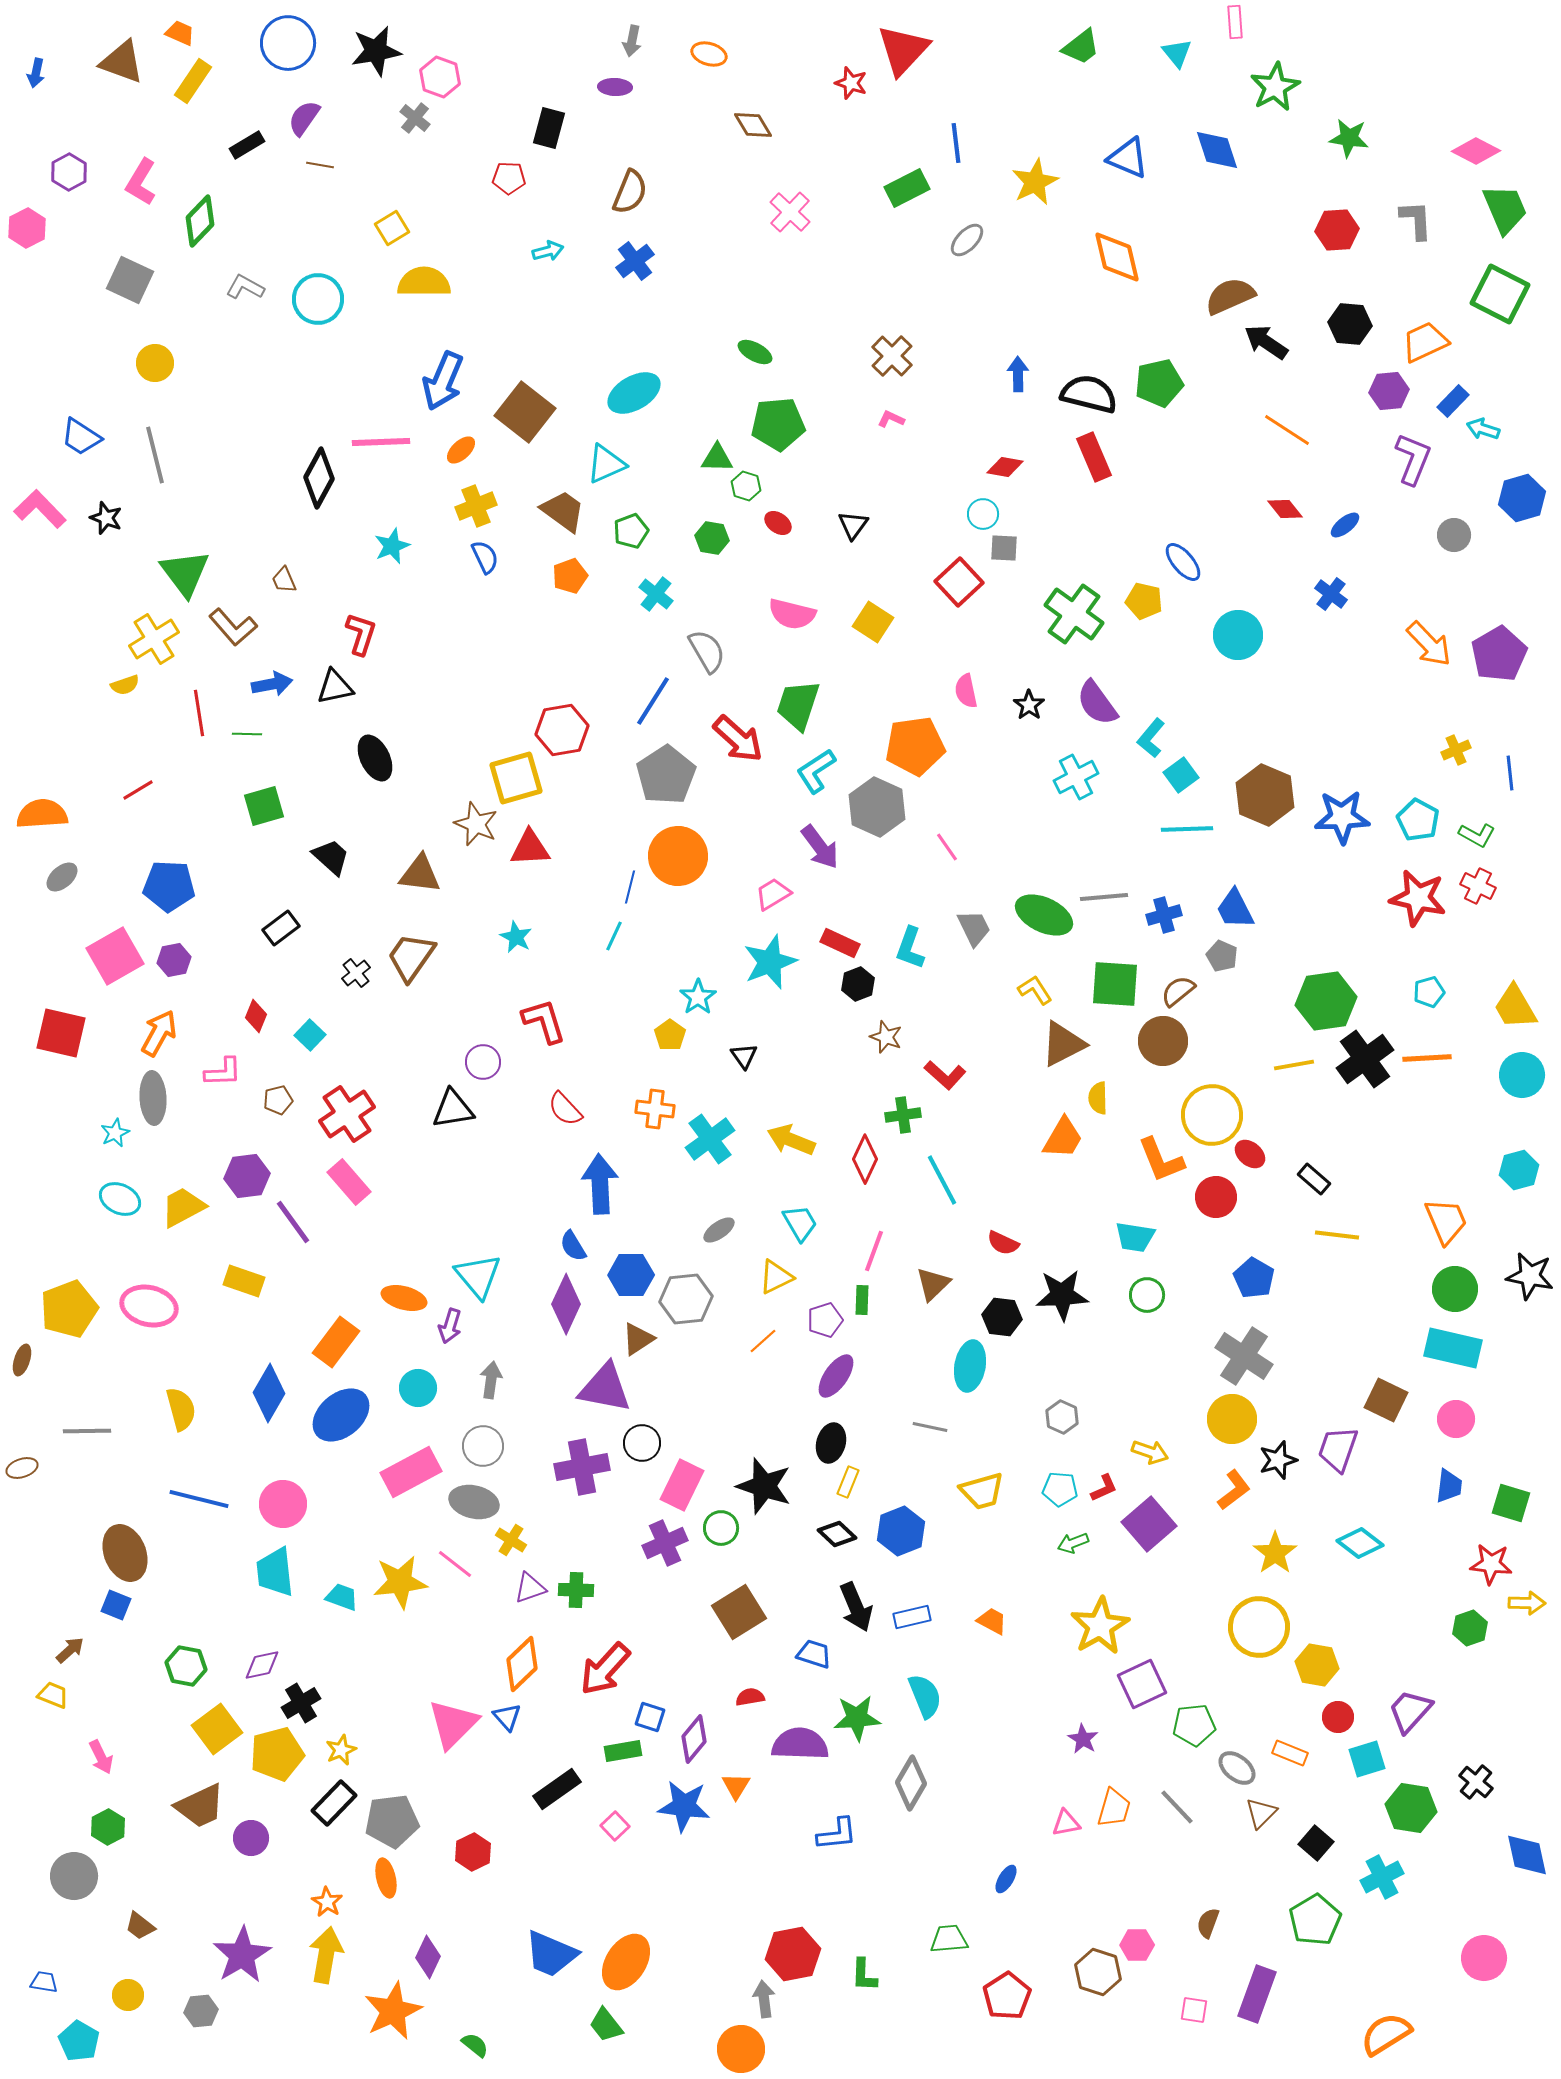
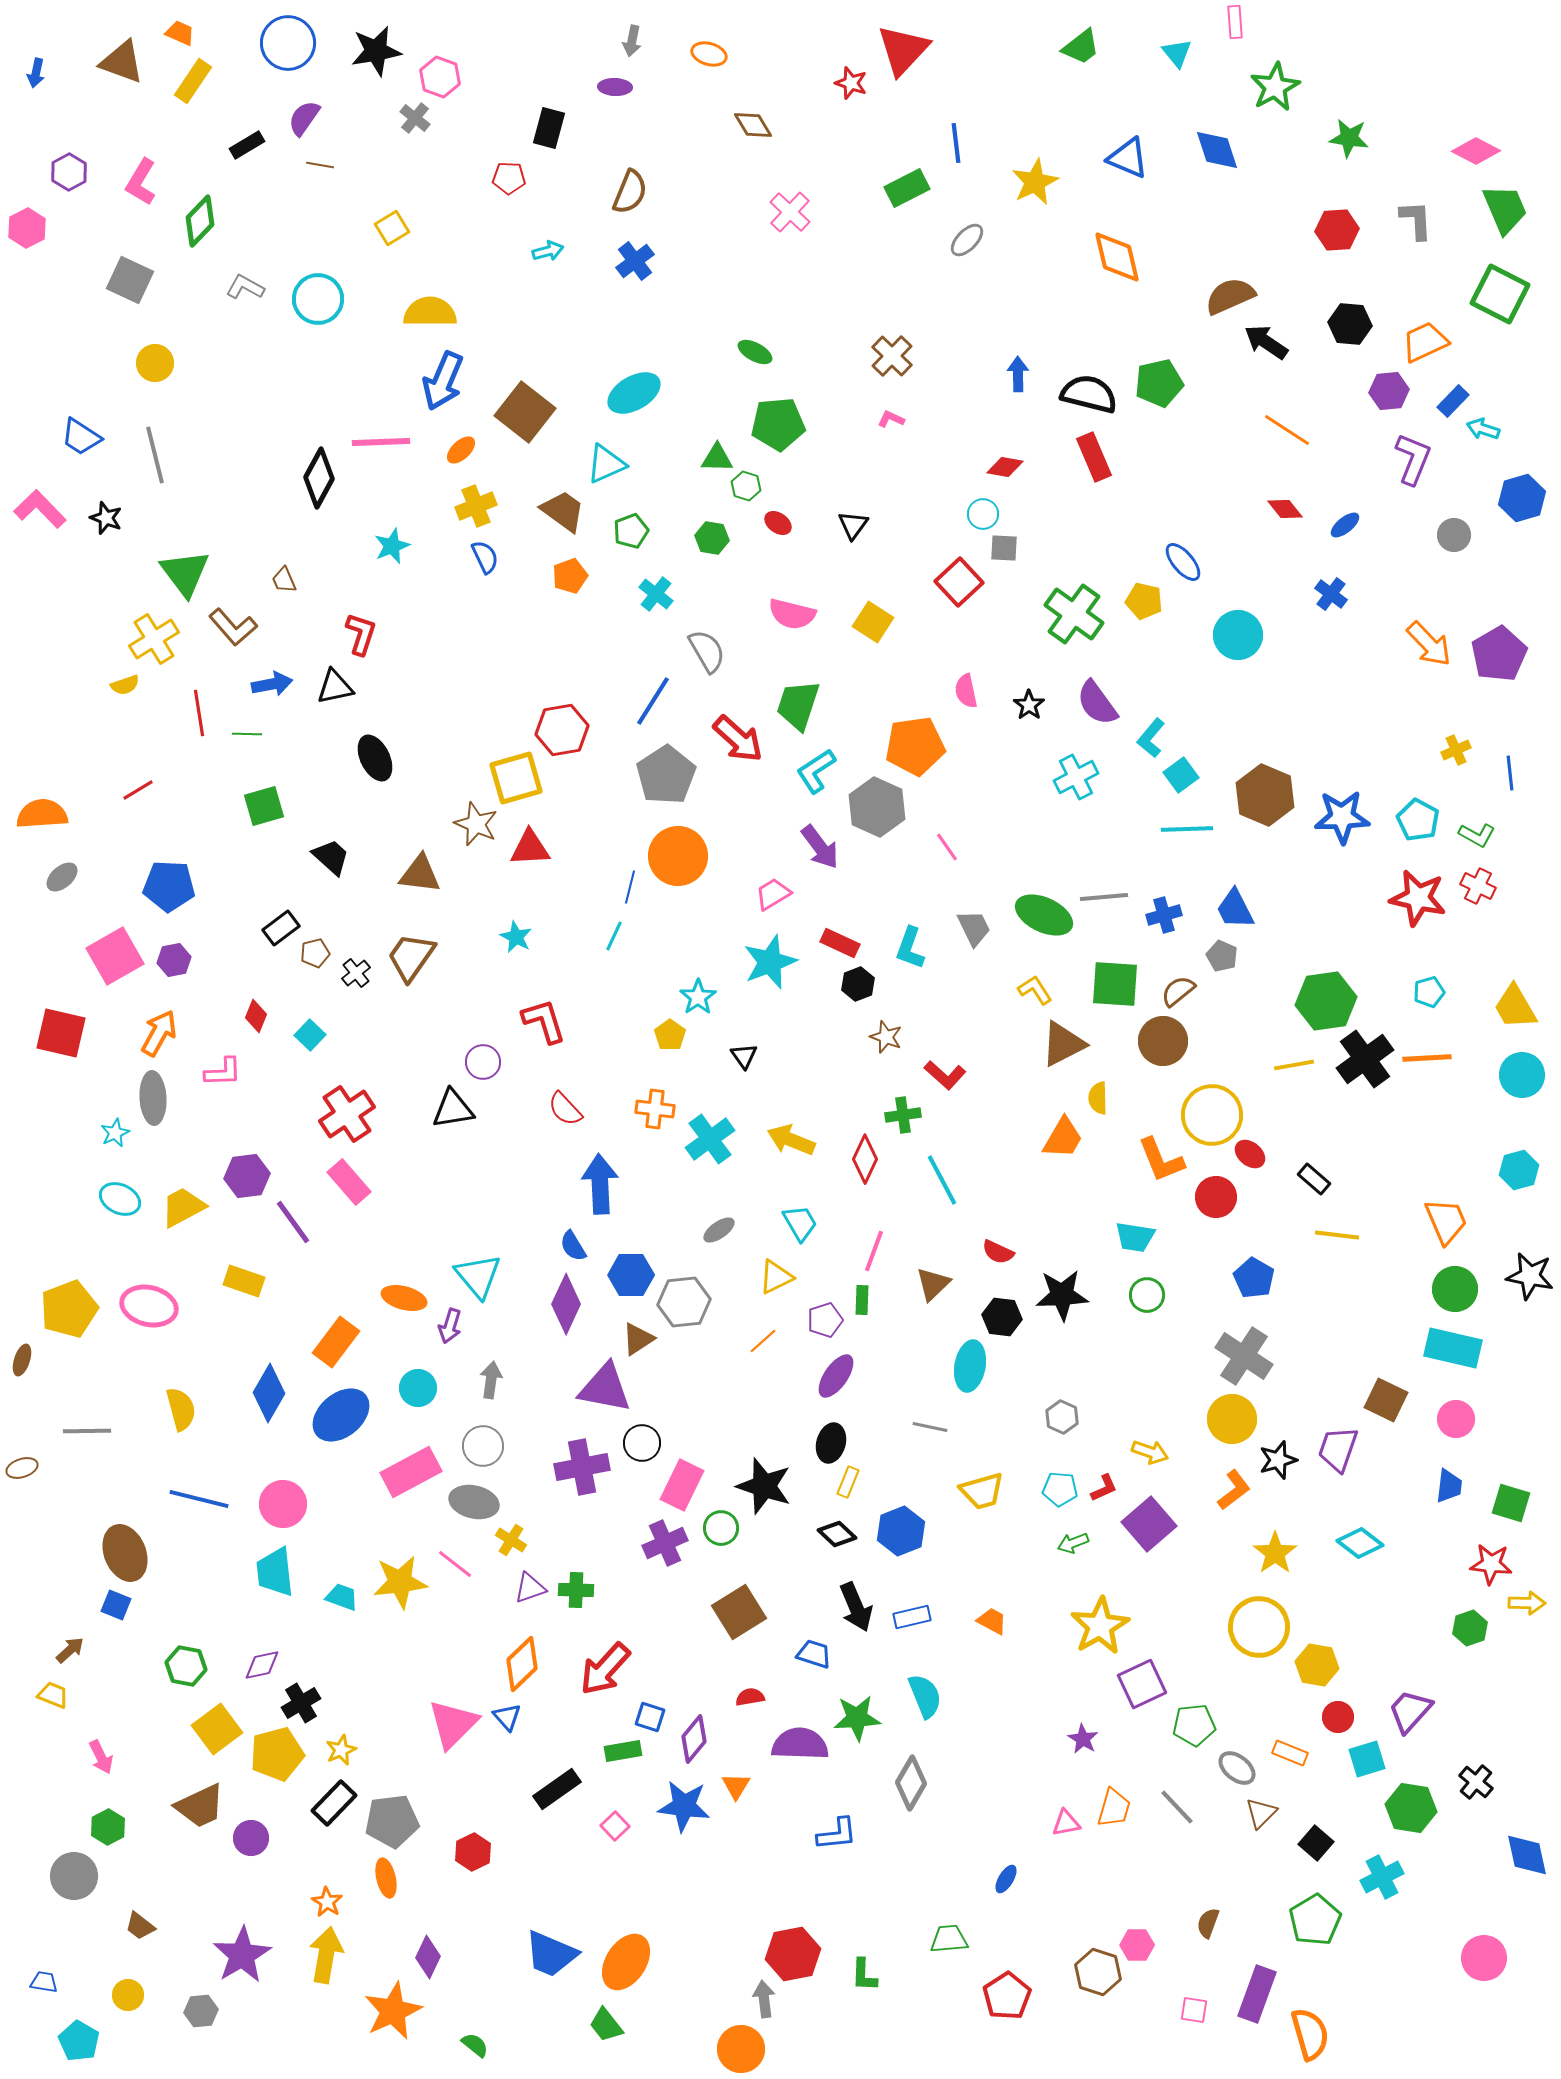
yellow semicircle at (424, 282): moved 6 px right, 30 px down
brown pentagon at (278, 1100): moved 37 px right, 147 px up
red semicircle at (1003, 1243): moved 5 px left, 9 px down
gray hexagon at (686, 1299): moved 2 px left, 3 px down
orange semicircle at (1386, 2034): moved 76 px left; rotated 106 degrees clockwise
